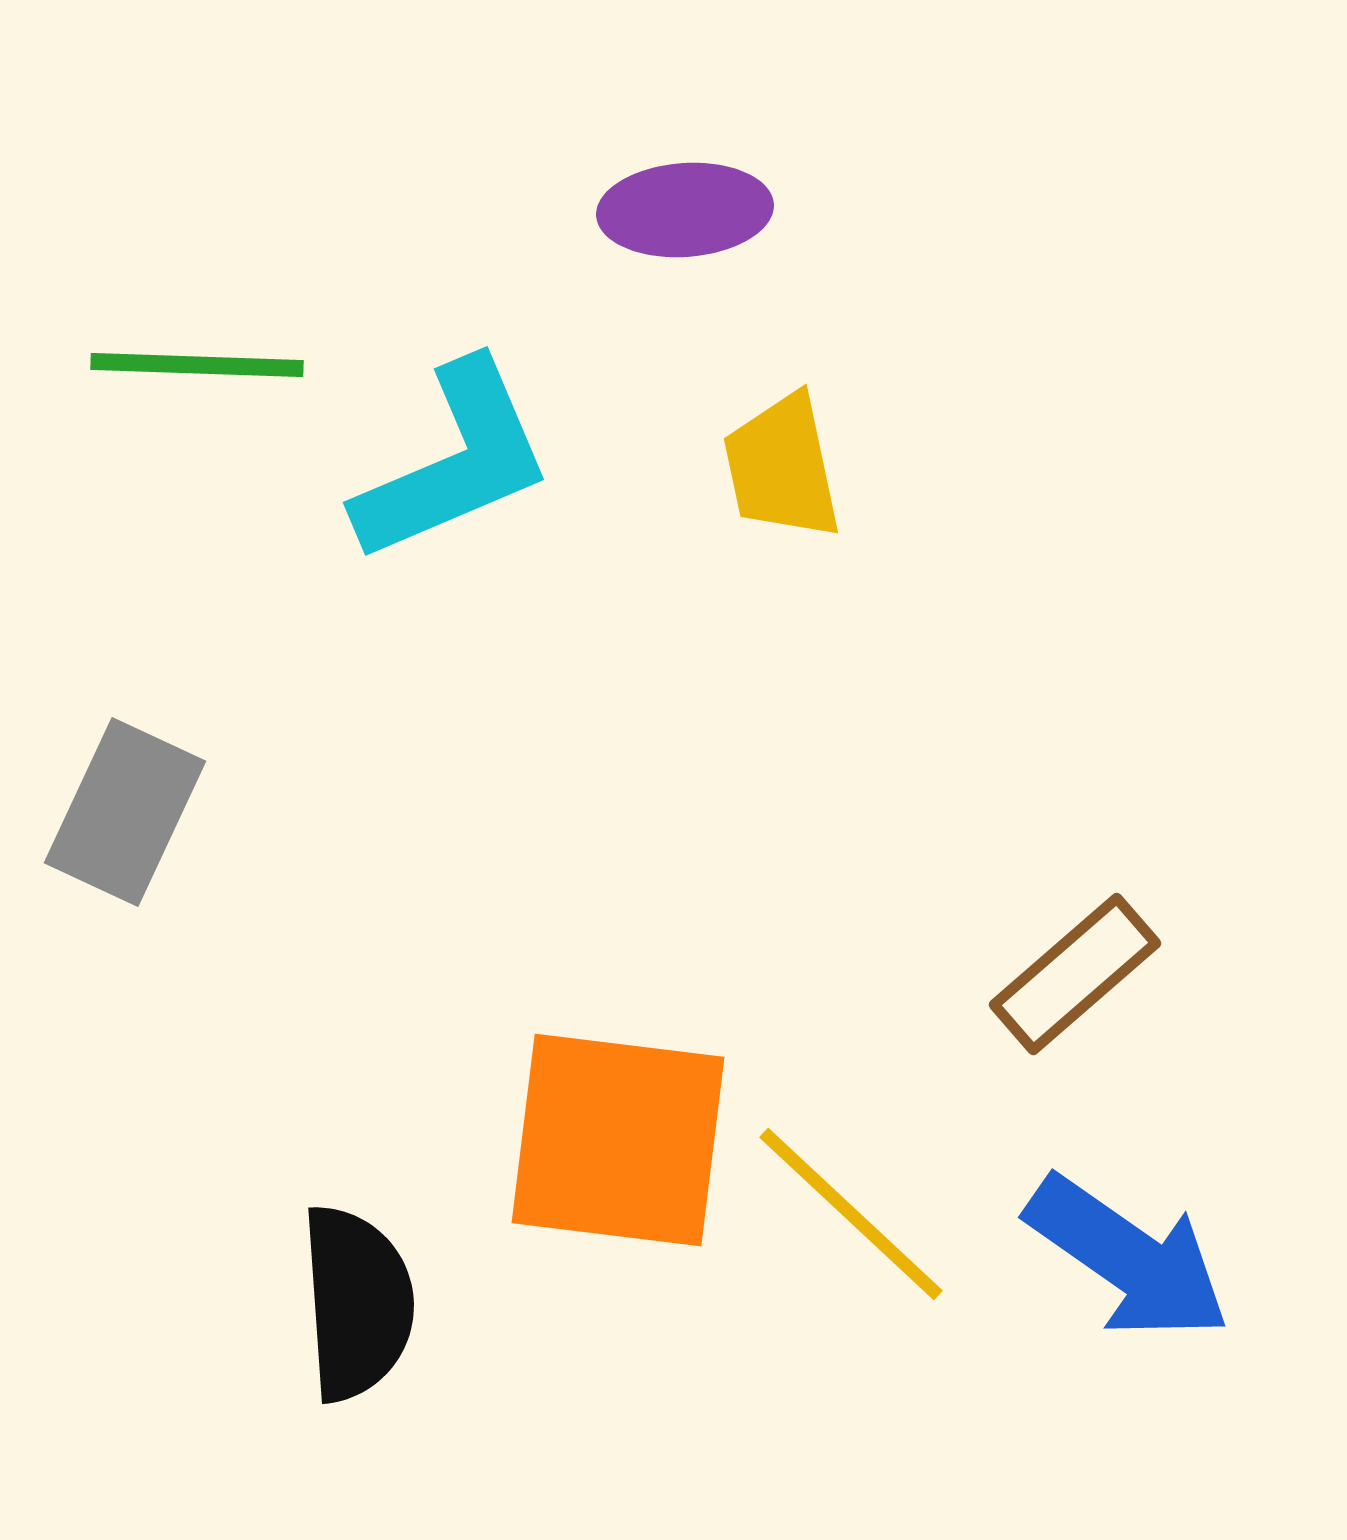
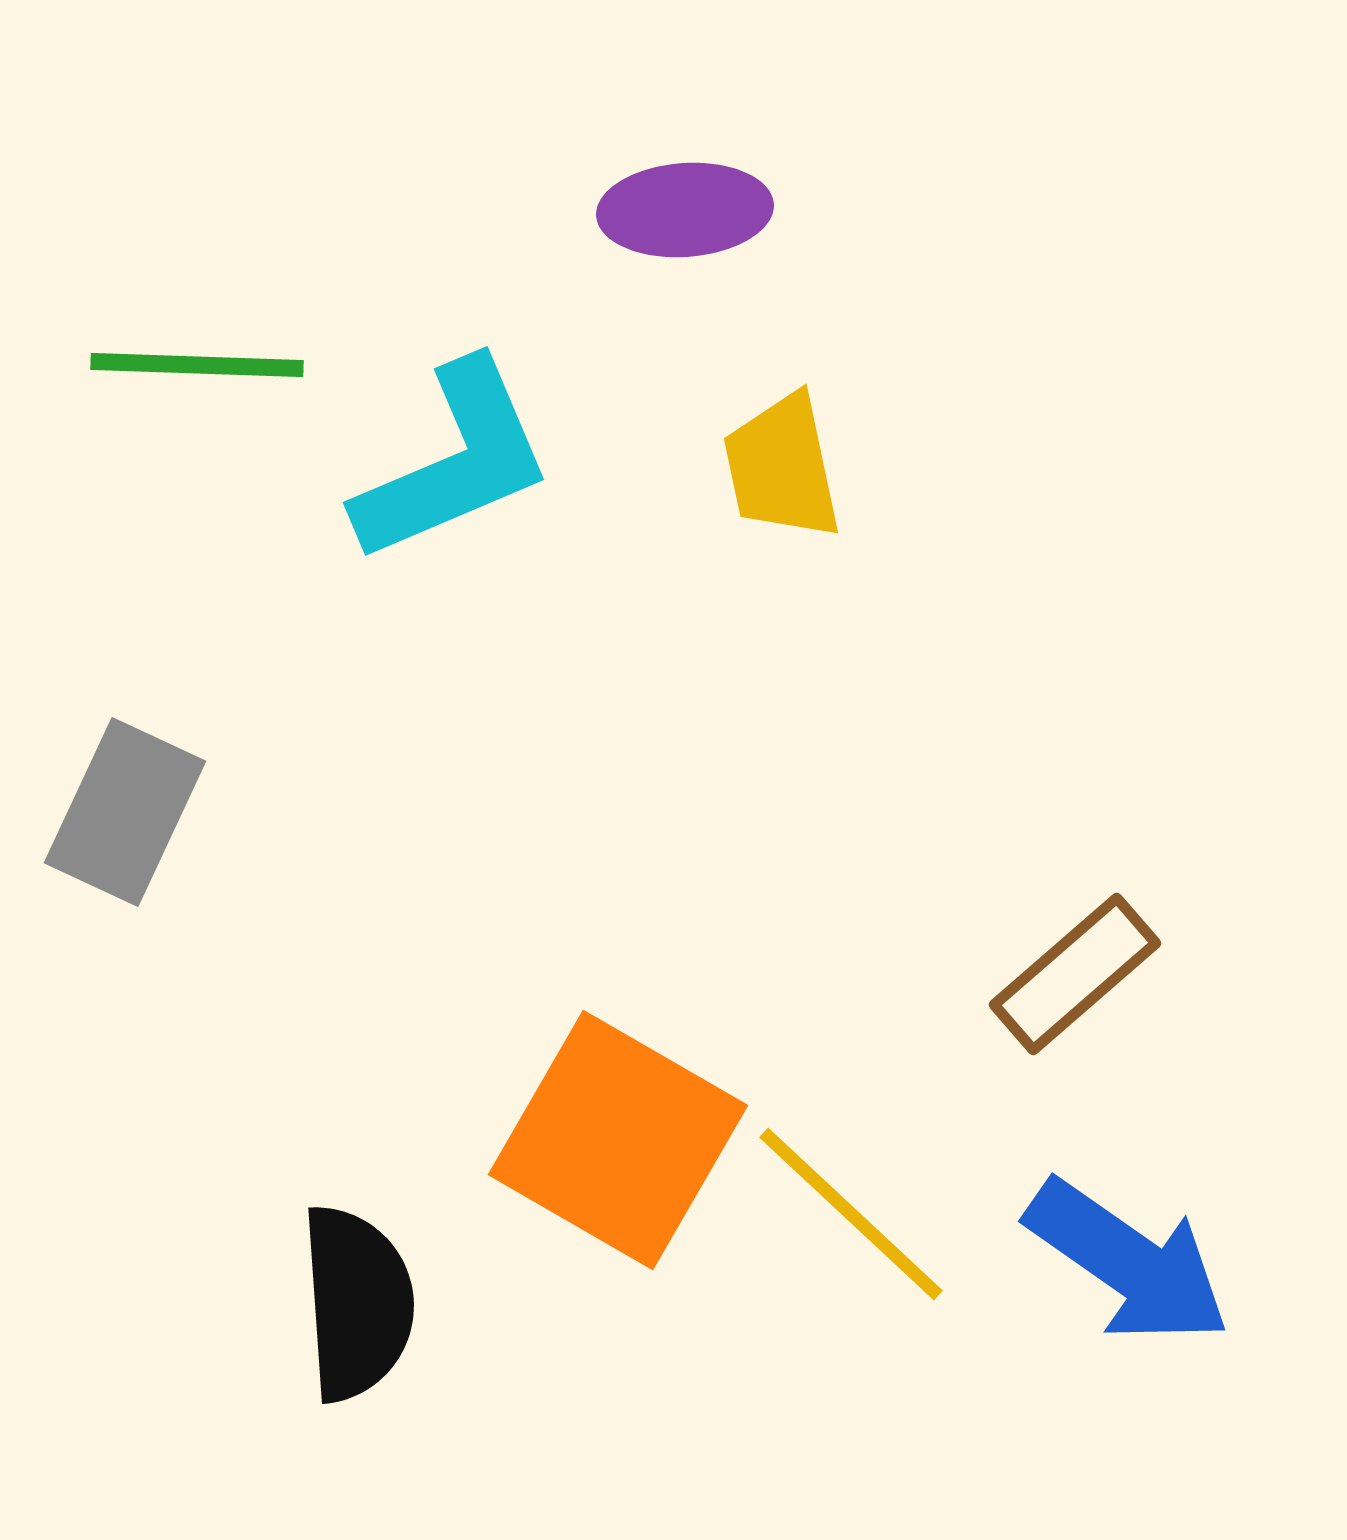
orange square: rotated 23 degrees clockwise
blue arrow: moved 4 px down
